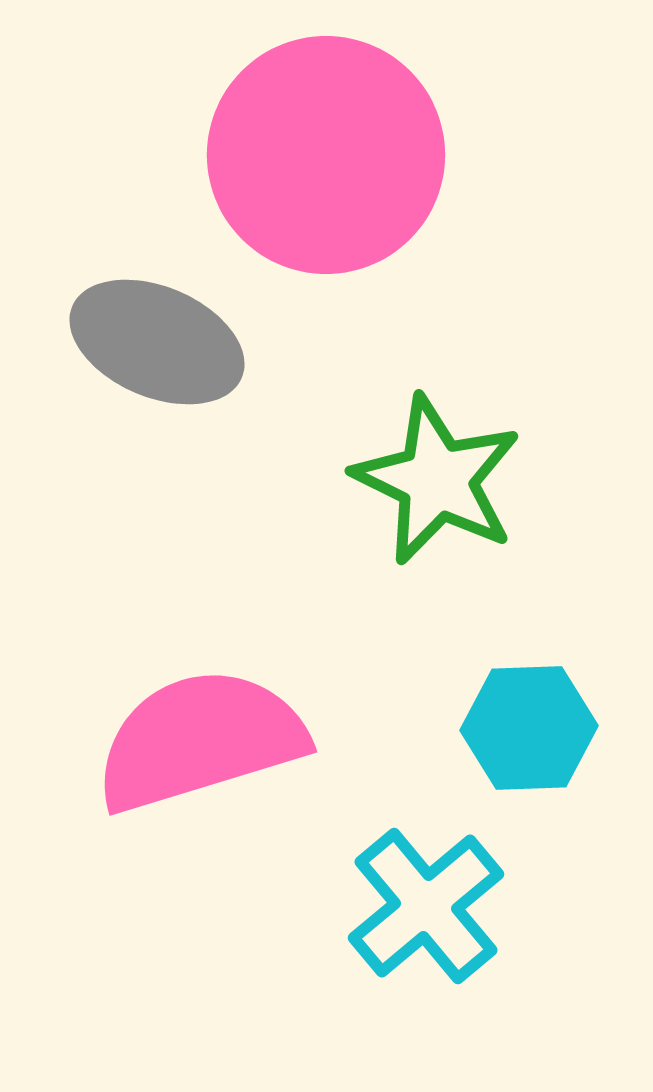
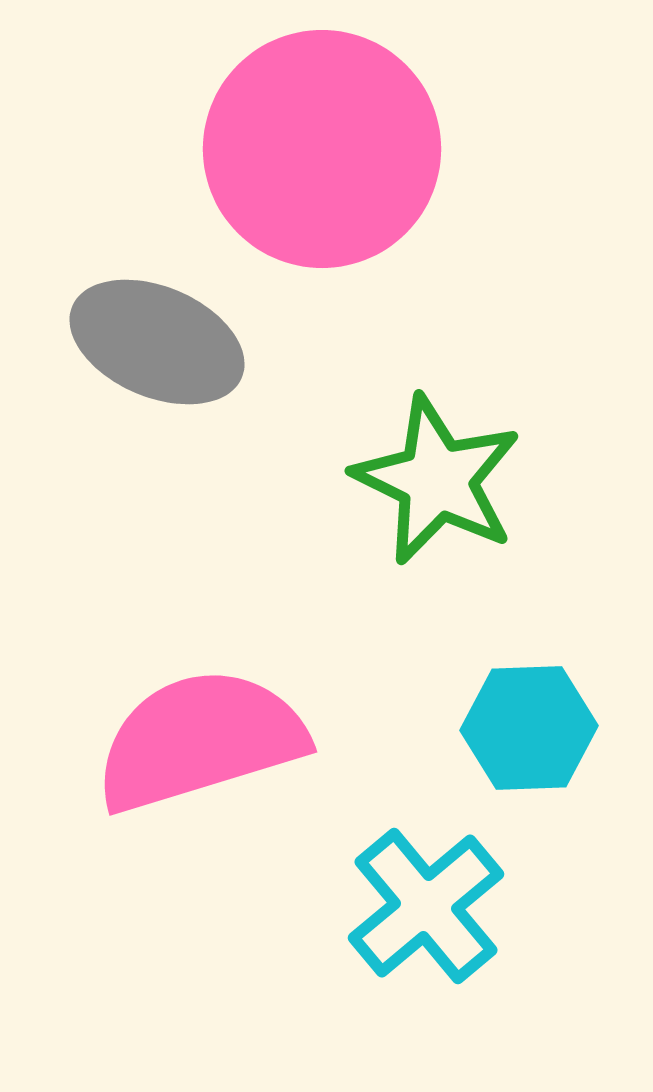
pink circle: moved 4 px left, 6 px up
